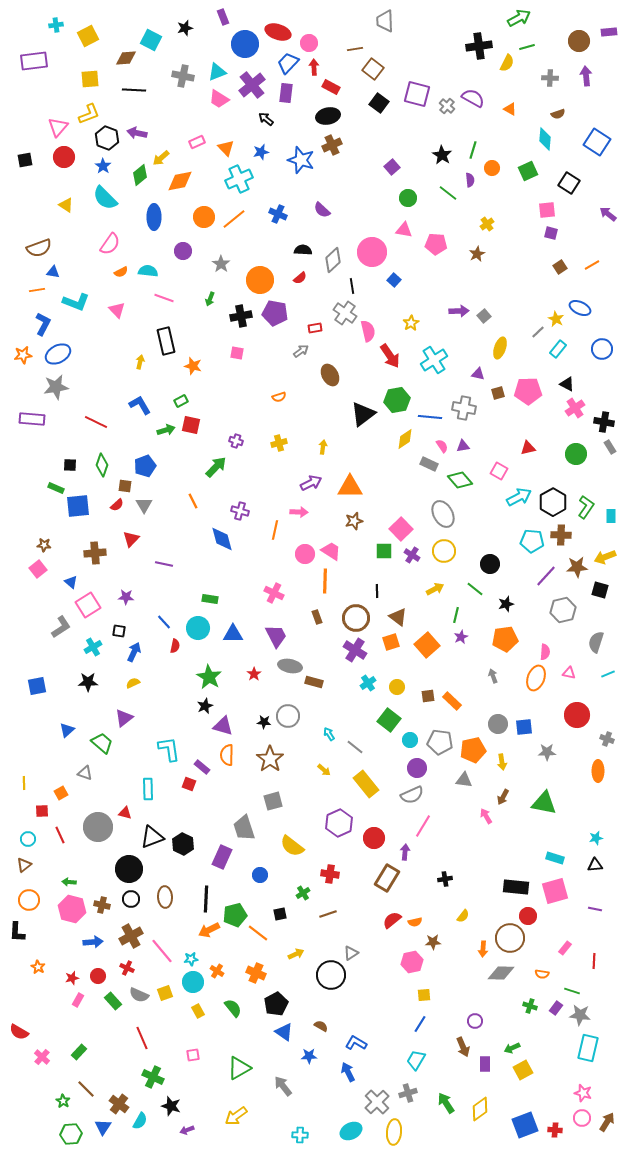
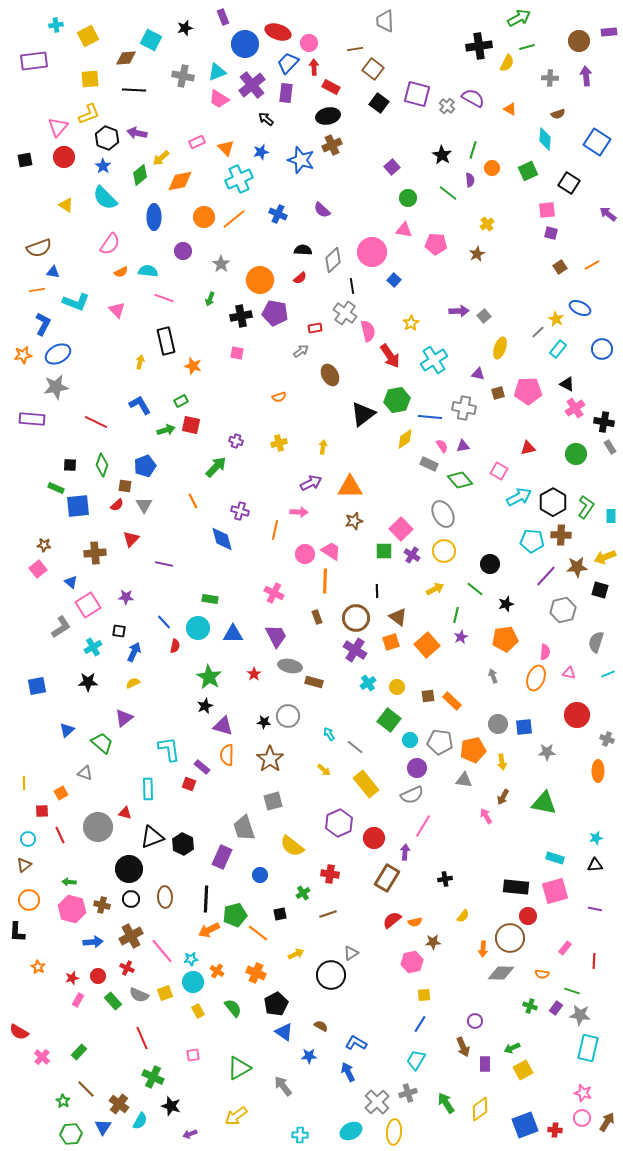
purple arrow at (187, 1130): moved 3 px right, 4 px down
